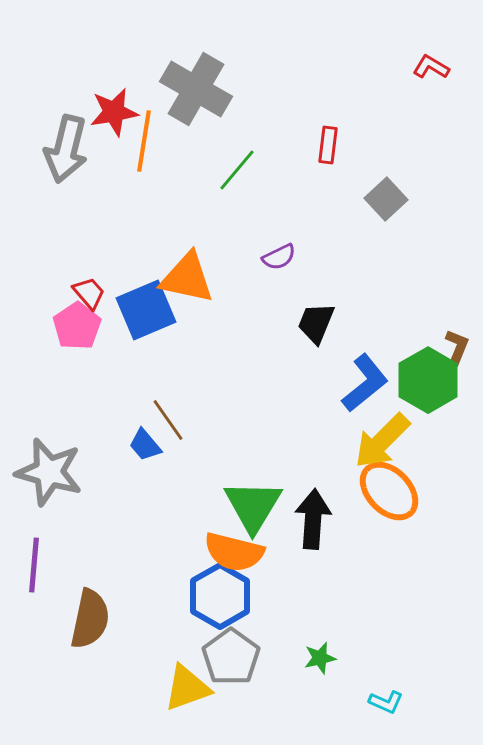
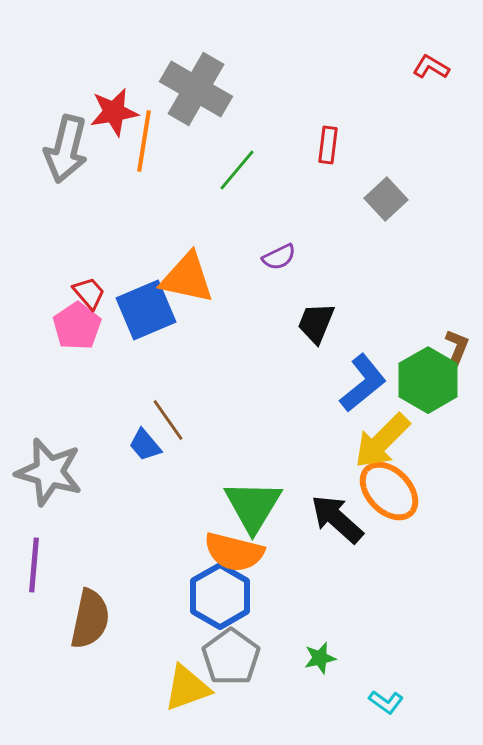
blue L-shape: moved 2 px left
black arrow: moved 24 px right; rotated 52 degrees counterclockwise
cyan L-shape: rotated 12 degrees clockwise
